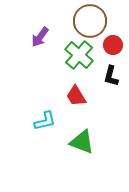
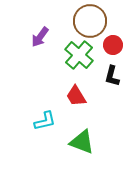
black L-shape: moved 1 px right
